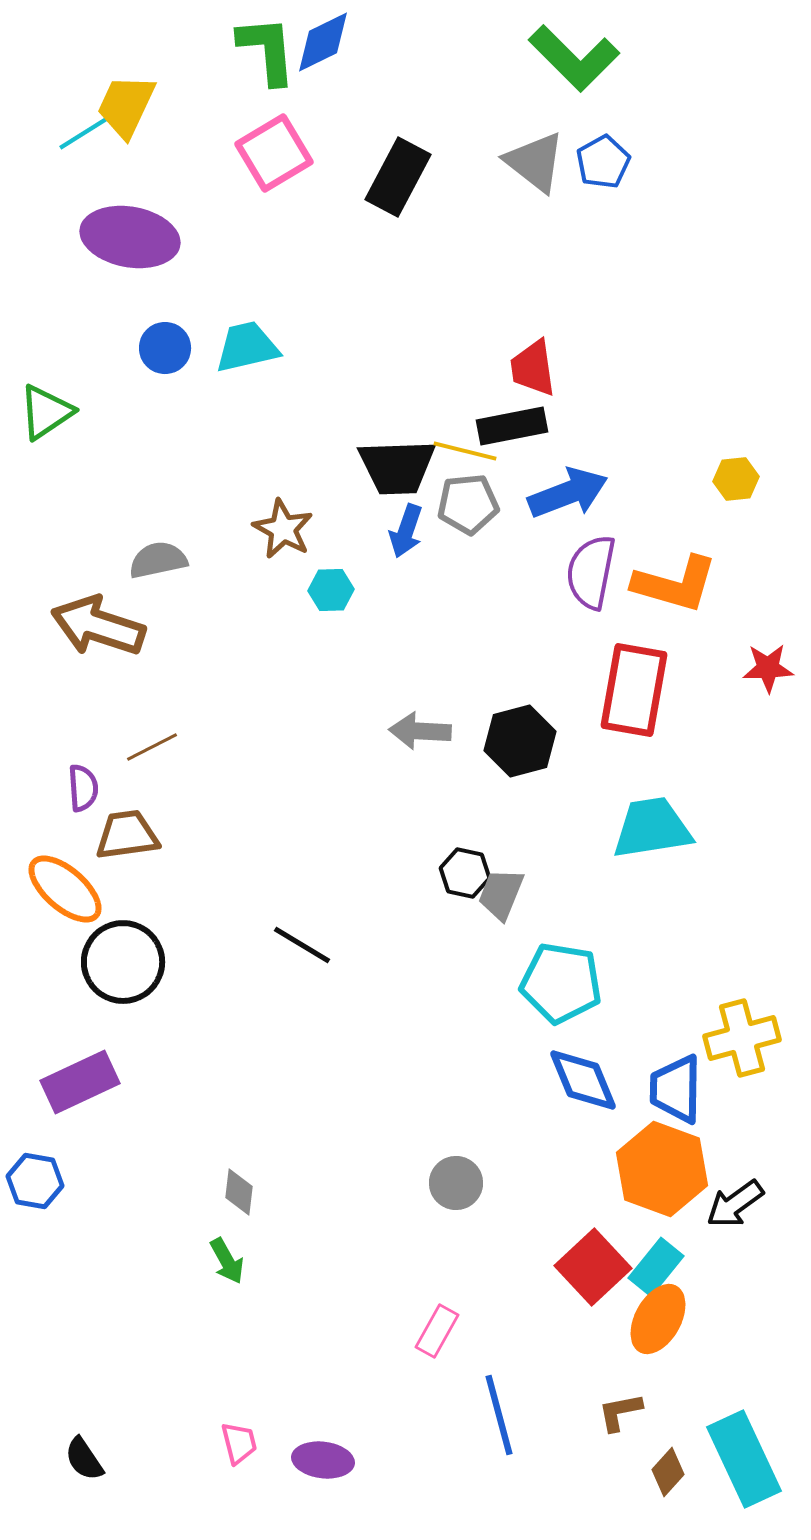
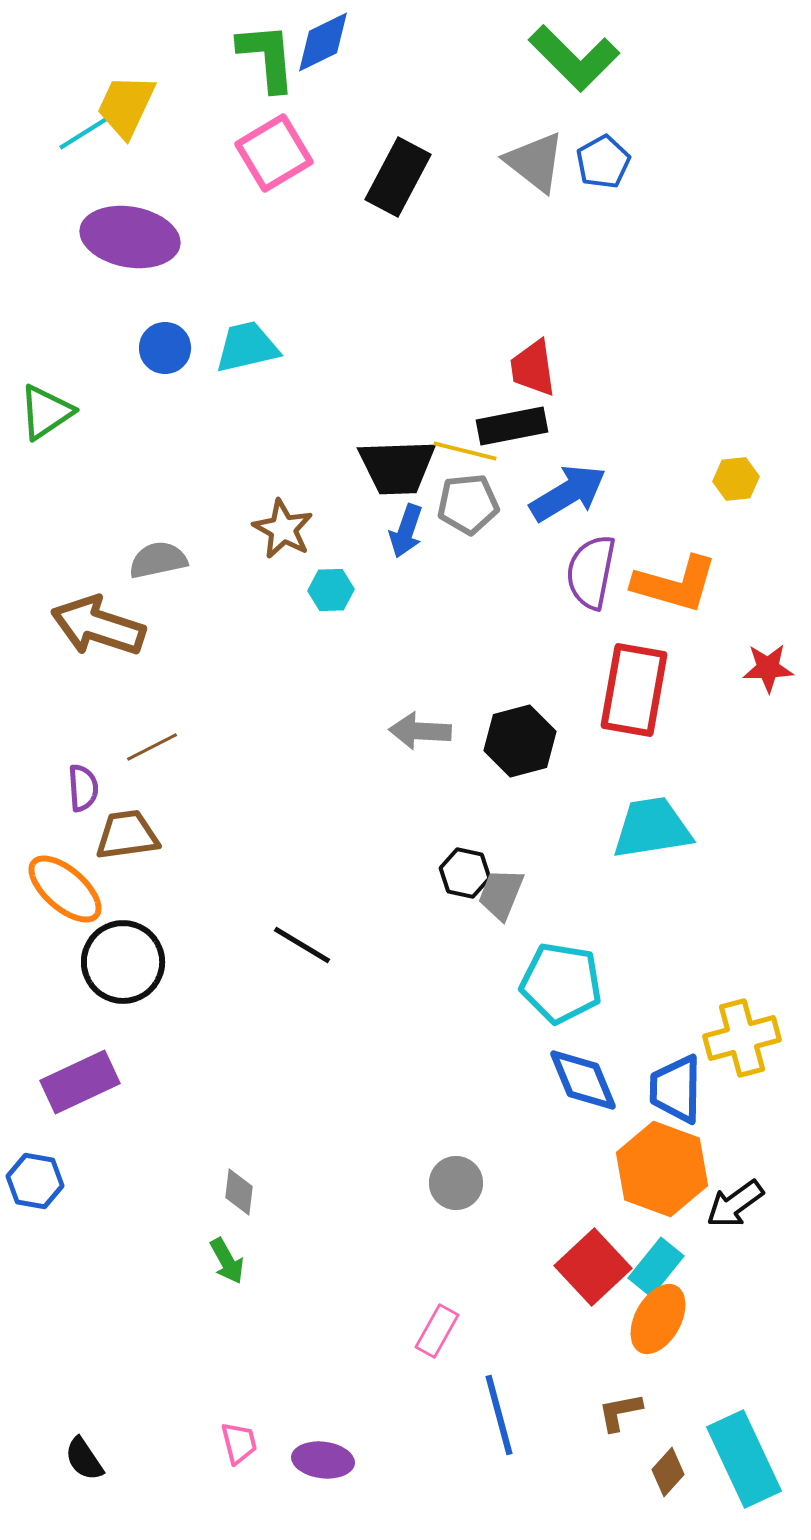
green L-shape at (267, 50): moved 7 px down
blue arrow at (568, 493): rotated 10 degrees counterclockwise
